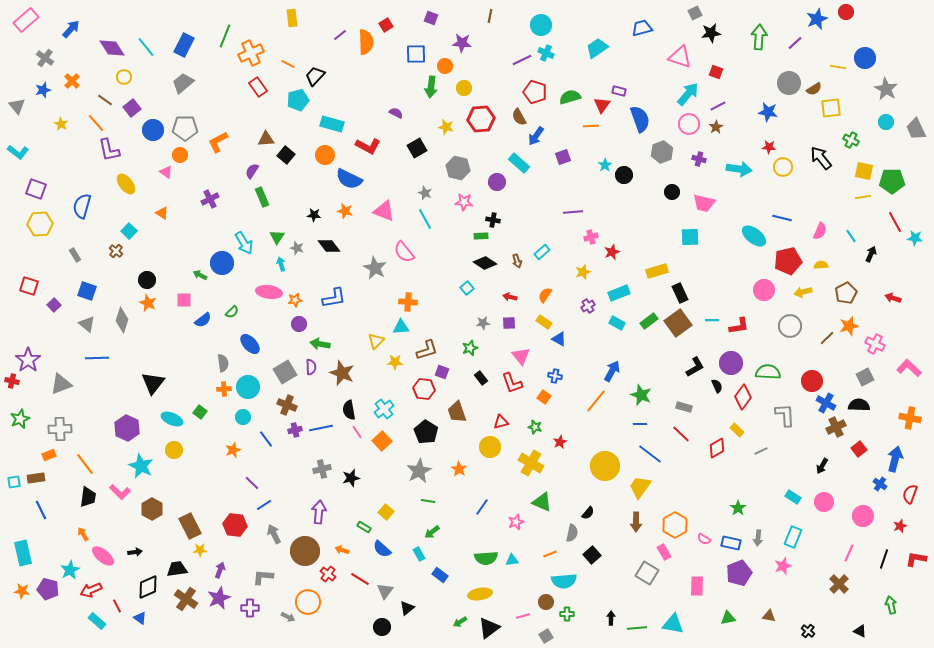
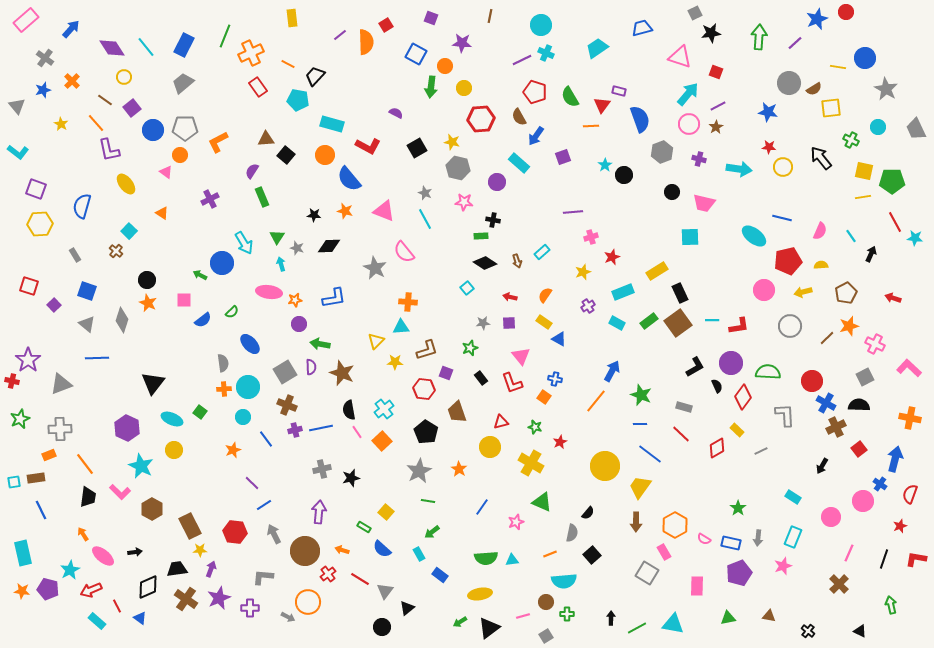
blue square at (416, 54): rotated 30 degrees clockwise
green semicircle at (570, 97): rotated 105 degrees counterclockwise
cyan pentagon at (298, 100): rotated 25 degrees clockwise
cyan circle at (886, 122): moved 8 px left, 5 px down
yellow star at (446, 127): moved 6 px right, 15 px down
blue semicircle at (349, 179): rotated 24 degrees clockwise
black diamond at (329, 246): rotated 55 degrees counterclockwise
red star at (612, 252): moved 5 px down
yellow rectangle at (657, 271): rotated 15 degrees counterclockwise
cyan rectangle at (619, 293): moved 4 px right, 1 px up
purple square at (442, 372): moved 4 px right, 1 px down
blue cross at (555, 376): moved 3 px down
pink circle at (824, 502): moved 7 px right, 15 px down
pink circle at (863, 516): moved 15 px up
red hexagon at (235, 525): moved 7 px down
purple arrow at (220, 570): moved 9 px left, 1 px up
red cross at (328, 574): rotated 14 degrees clockwise
green line at (637, 628): rotated 24 degrees counterclockwise
